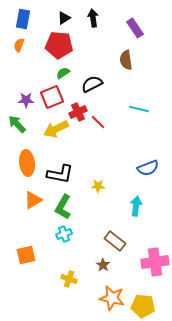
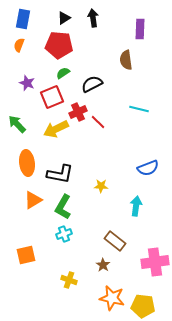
purple rectangle: moved 5 px right, 1 px down; rotated 36 degrees clockwise
purple star: moved 1 px right, 17 px up; rotated 21 degrees clockwise
yellow star: moved 3 px right
yellow cross: moved 1 px down
